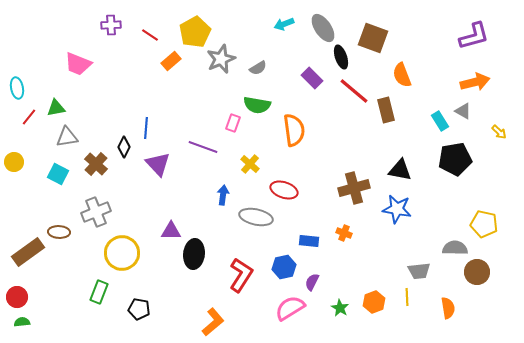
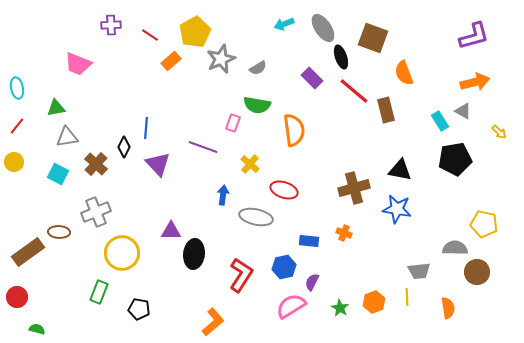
orange semicircle at (402, 75): moved 2 px right, 2 px up
red line at (29, 117): moved 12 px left, 9 px down
pink semicircle at (290, 308): moved 1 px right, 2 px up
green semicircle at (22, 322): moved 15 px right, 7 px down; rotated 21 degrees clockwise
